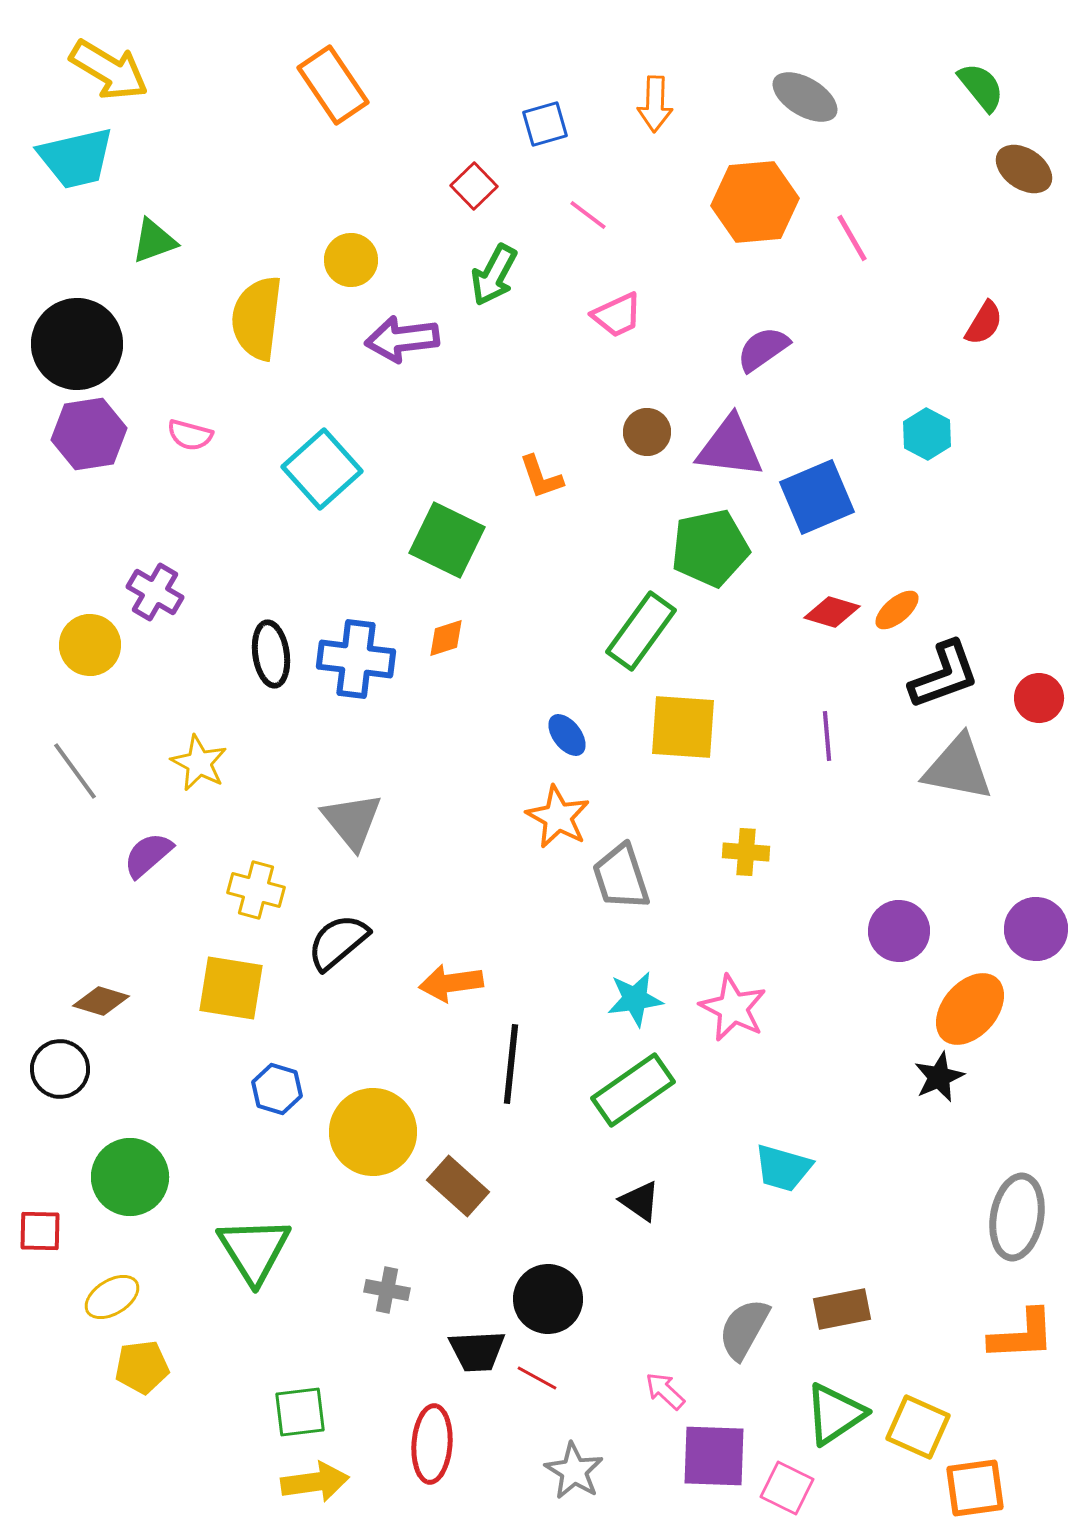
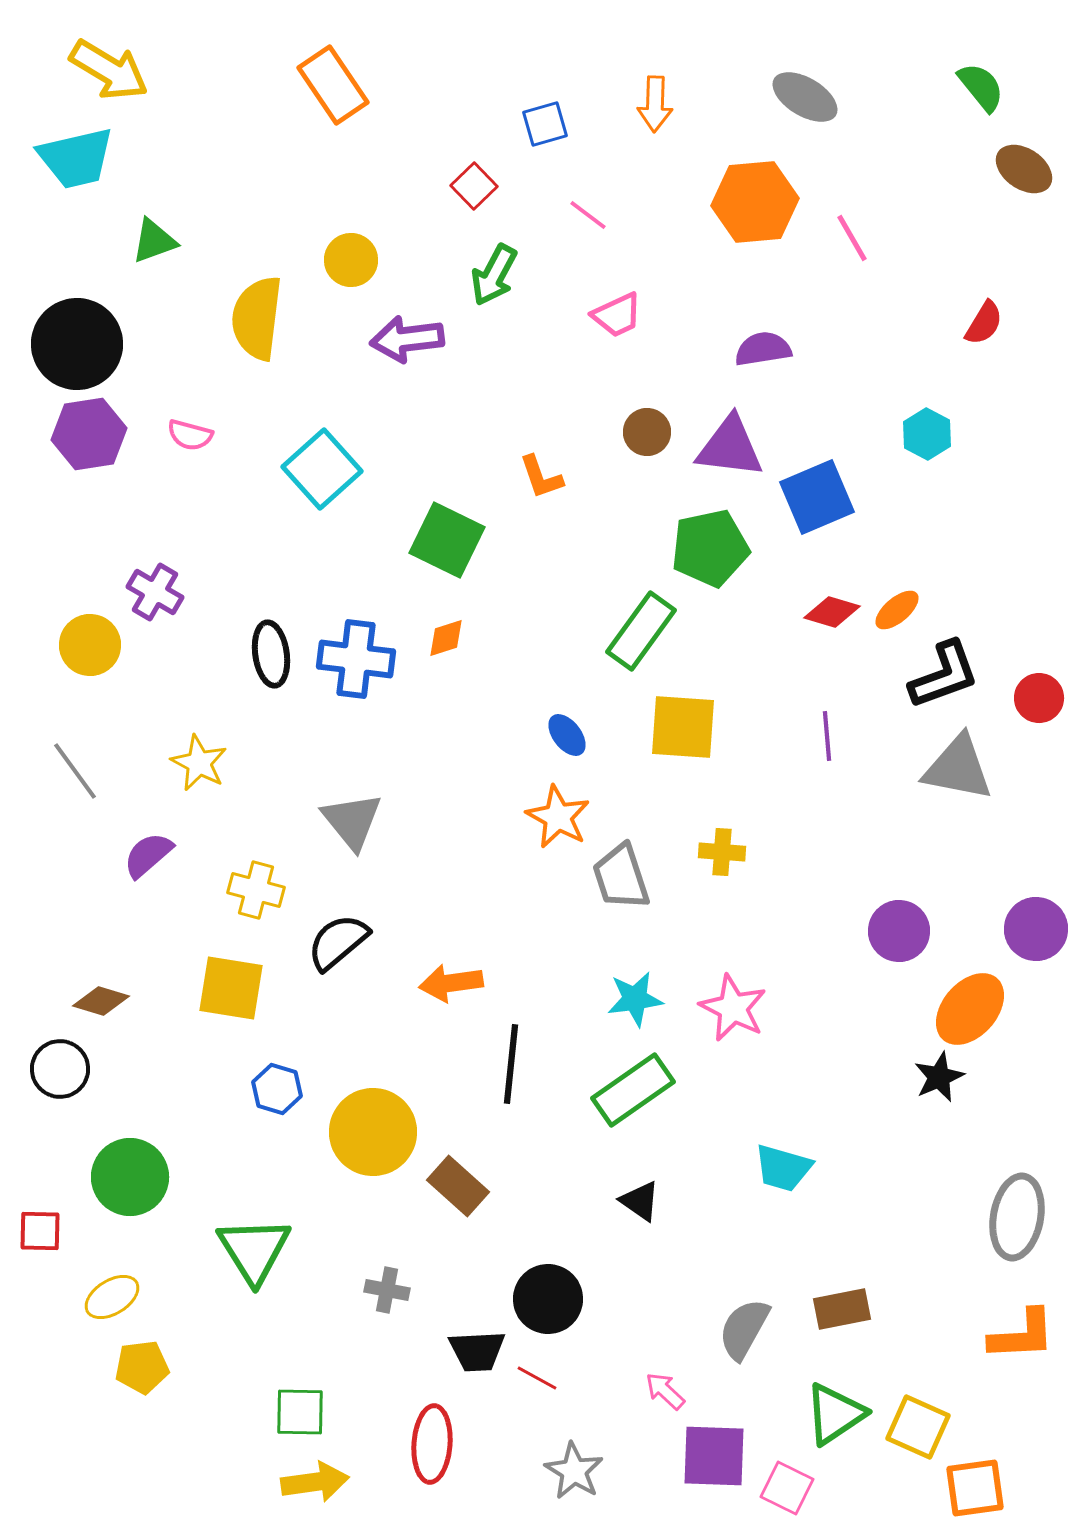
purple arrow at (402, 339): moved 5 px right
purple semicircle at (763, 349): rotated 26 degrees clockwise
yellow cross at (746, 852): moved 24 px left
green square at (300, 1412): rotated 8 degrees clockwise
